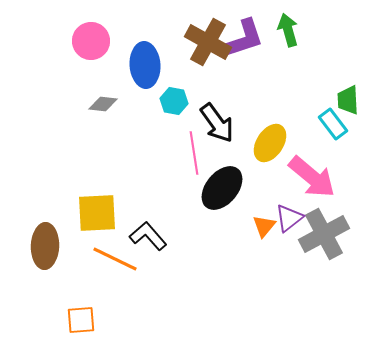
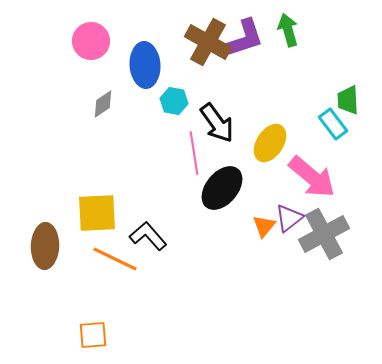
gray diamond: rotated 40 degrees counterclockwise
orange square: moved 12 px right, 15 px down
